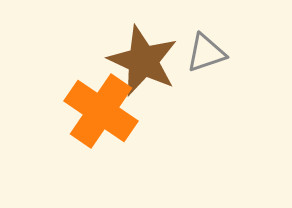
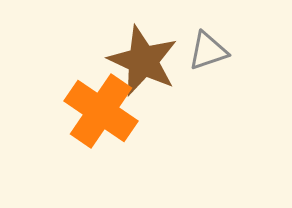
gray triangle: moved 2 px right, 2 px up
